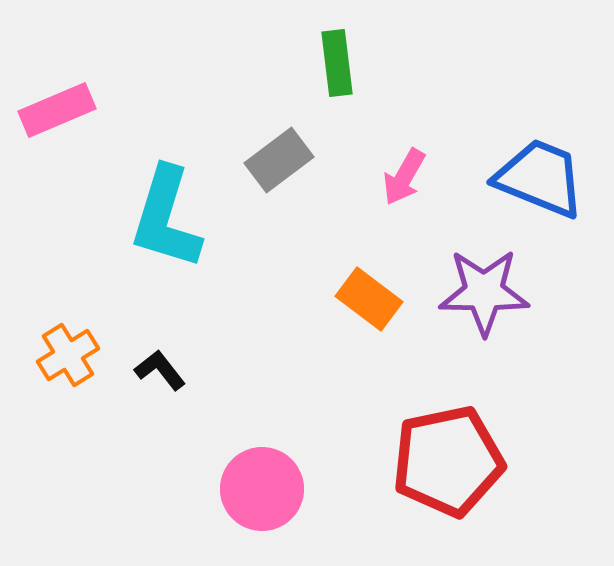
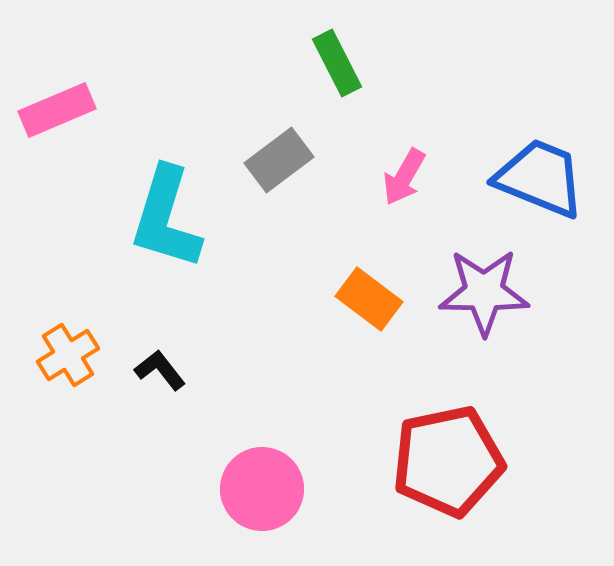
green rectangle: rotated 20 degrees counterclockwise
